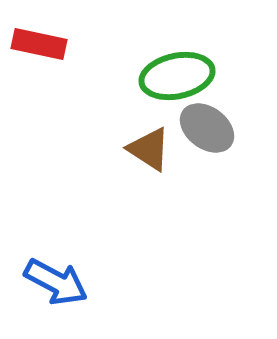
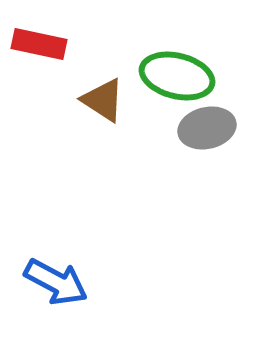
green ellipse: rotated 26 degrees clockwise
gray ellipse: rotated 50 degrees counterclockwise
brown triangle: moved 46 px left, 49 px up
